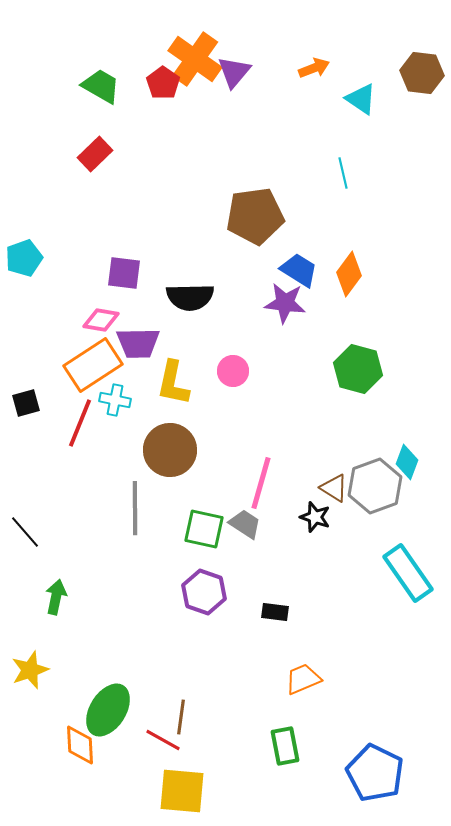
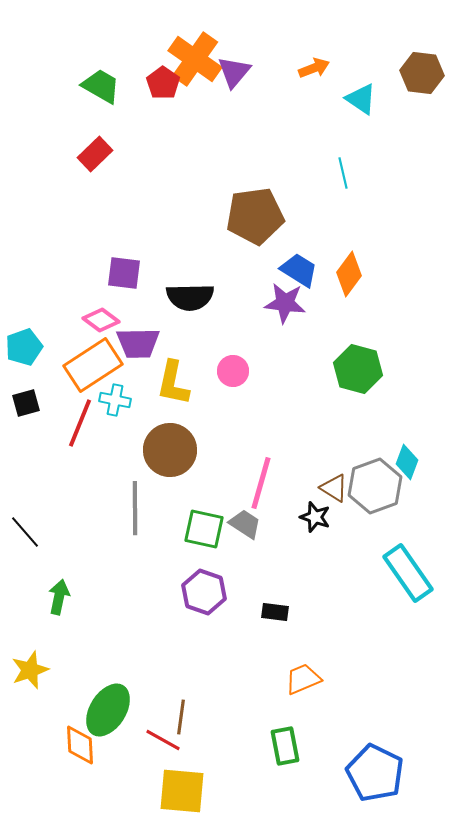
cyan pentagon at (24, 258): moved 89 px down
pink diamond at (101, 320): rotated 27 degrees clockwise
green arrow at (56, 597): moved 3 px right
